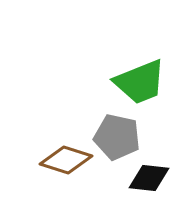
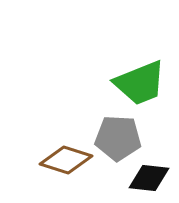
green trapezoid: moved 1 px down
gray pentagon: moved 1 px right, 1 px down; rotated 9 degrees counterclockwise
